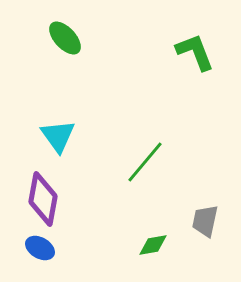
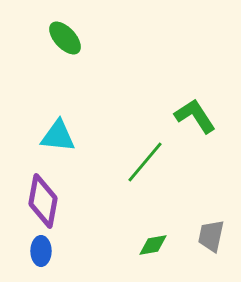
green L-shape: moved 64 px down; rotated 12 degrees counterclockwise
cyan triangle: rotated 48 degrees counterclockwise
purple diamond: moved 2 px down
gray trapezoid: moved 6 px right, 15 px down
blue ellipse: moved 1 px right, 3 px down; rotated 60 degrees clockwise
